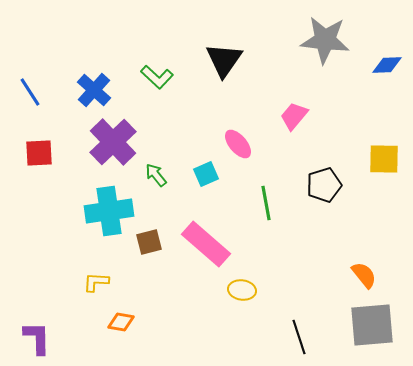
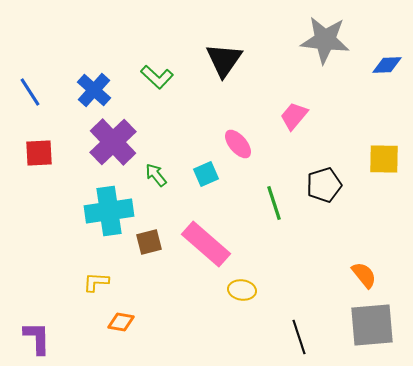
green line: moved 8 px right; rotated 8 degrees counterclockwise
